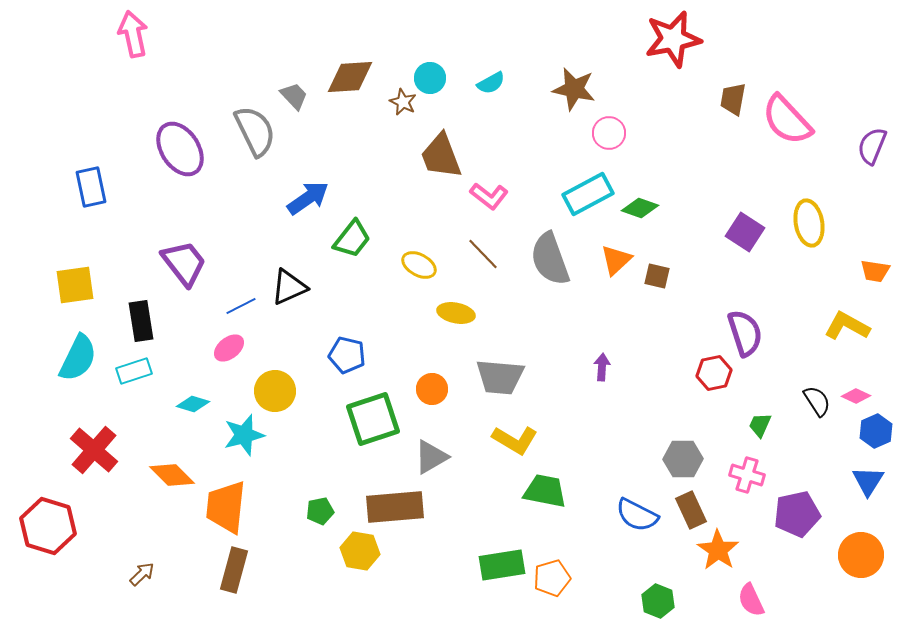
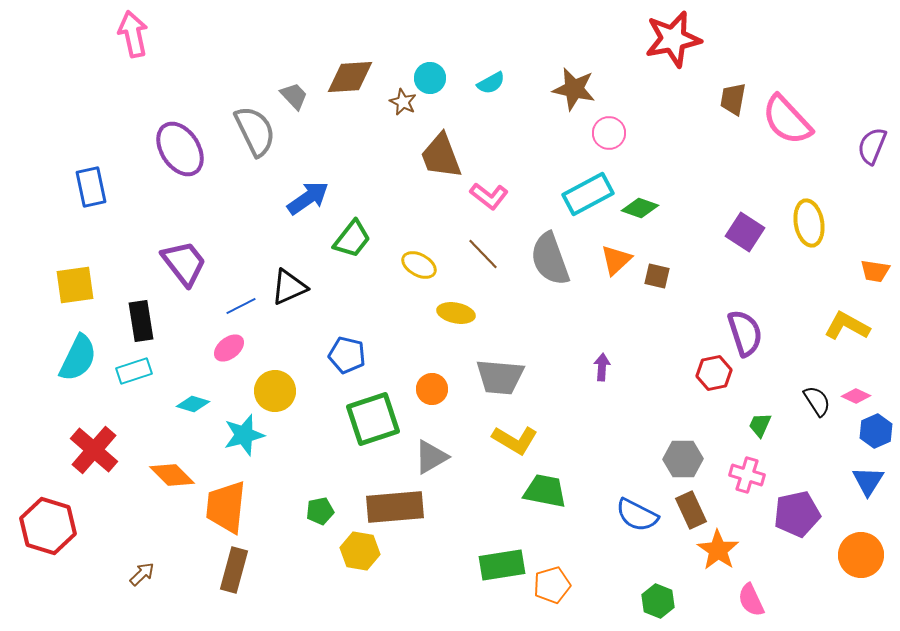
orange pentagon at (552, 578): moved 7 px down
